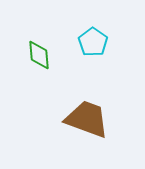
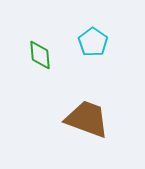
green diamond: moved 1 px right
